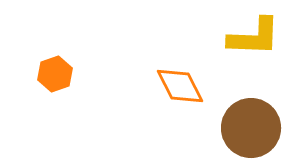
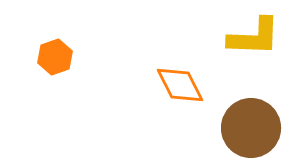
orange hexagon: moved 17 px up
orange diamond: moved 1 px up
